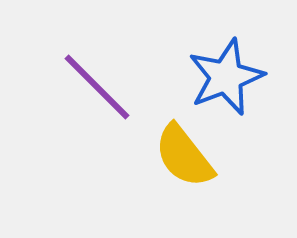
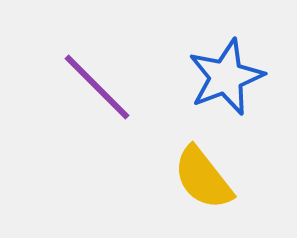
yellow semicircle: moved 19 px right, 22 px down
